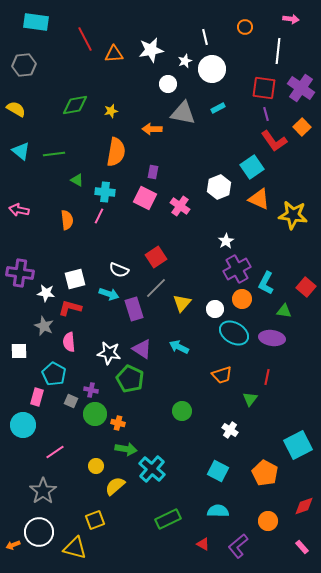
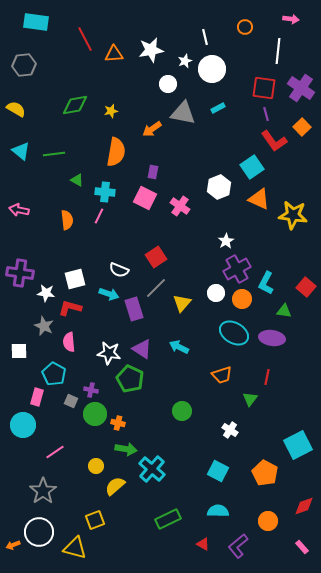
orange arrow at (152, 129): rotated 36 degrees counterclockwise
white circle at (215, 309): moved 1 px right, 16 px up
